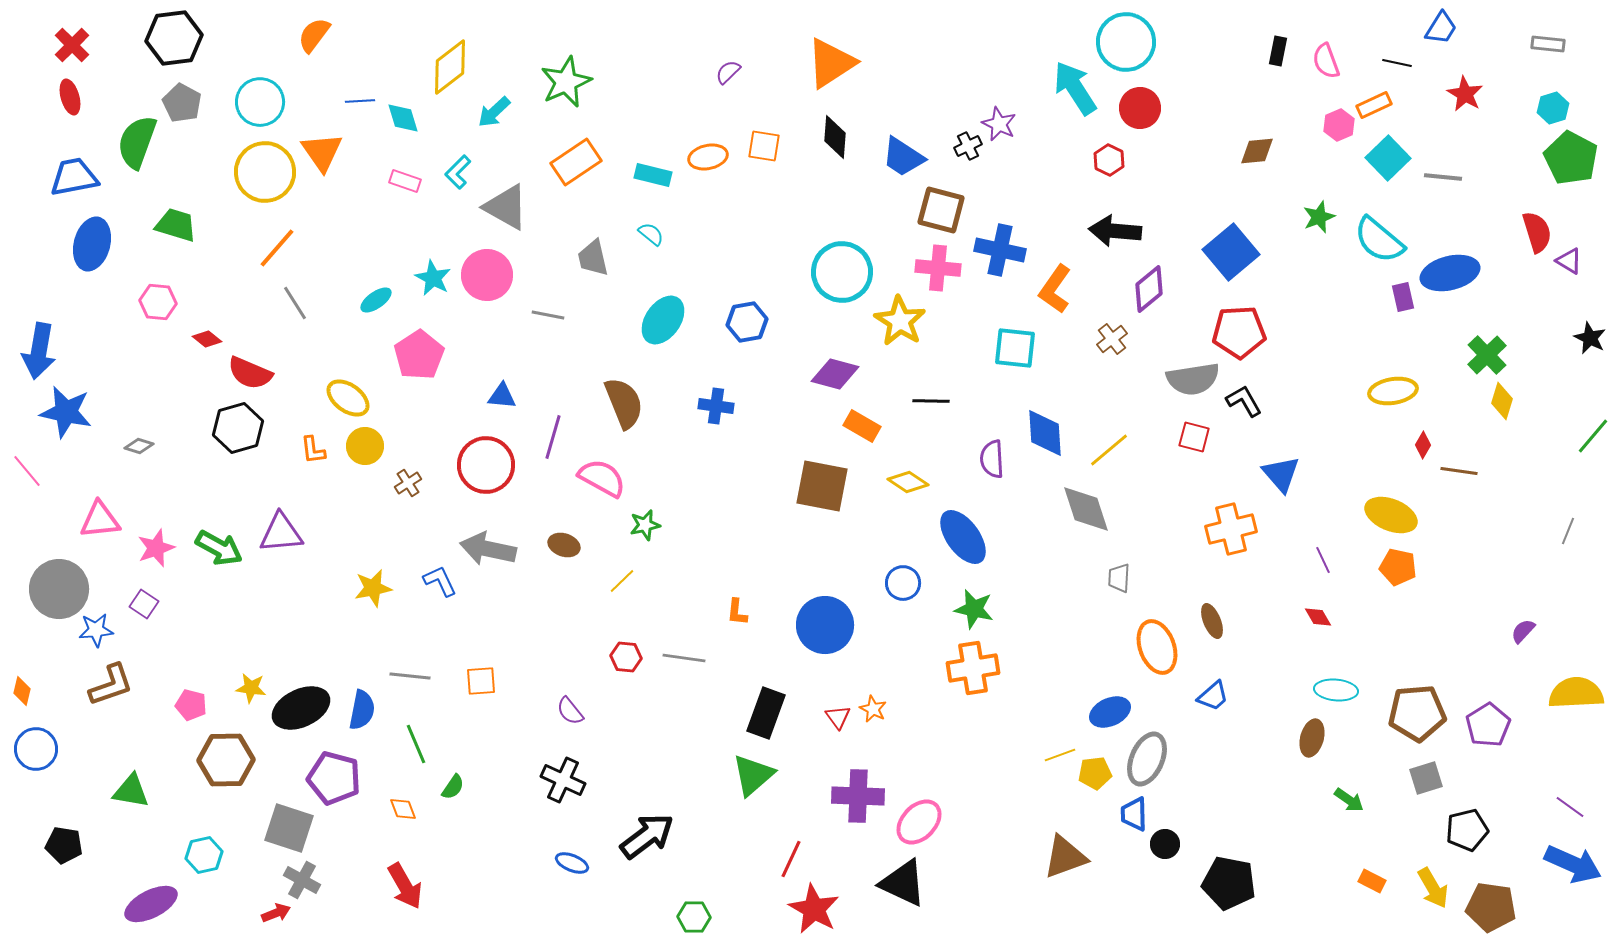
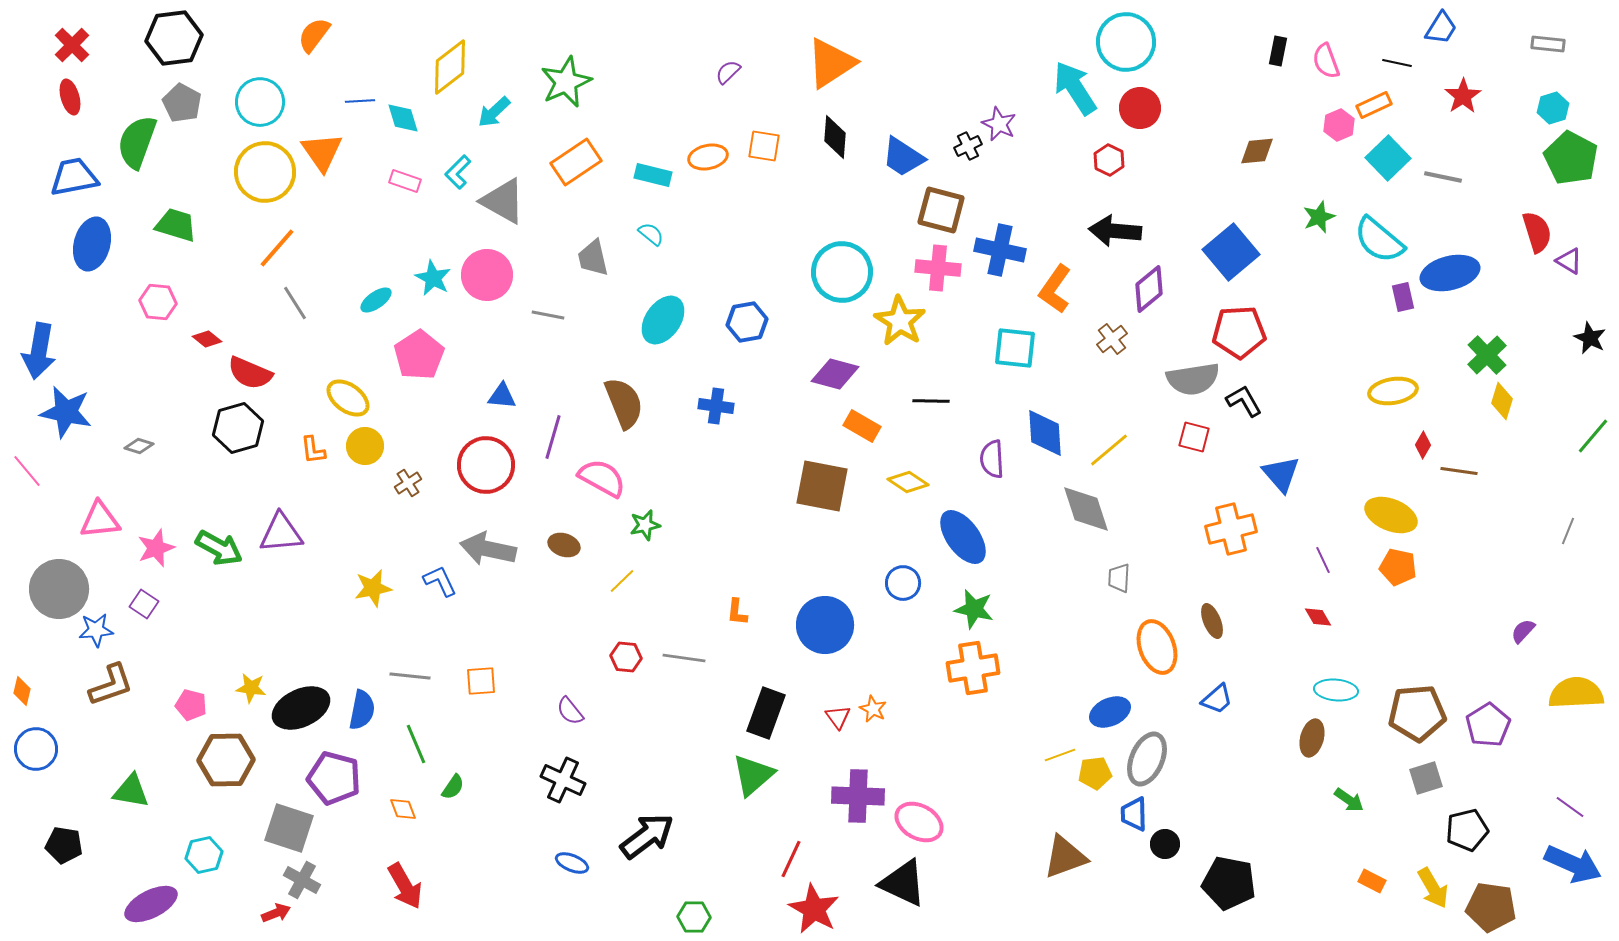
red star at (1465, 94): moved 2 px left, 2 px down; rotated 9 degrees clockwise
gray line at (1443, 177): rotated 6 degrees clockwise
gray triangle at (506, 207): moved 3 px left, 6 px up
blue trapezoid at (1213, 696): moved 4 px right, 3 px down
pink ellipse at (919, 822): rotated 75 degrees clockwise
